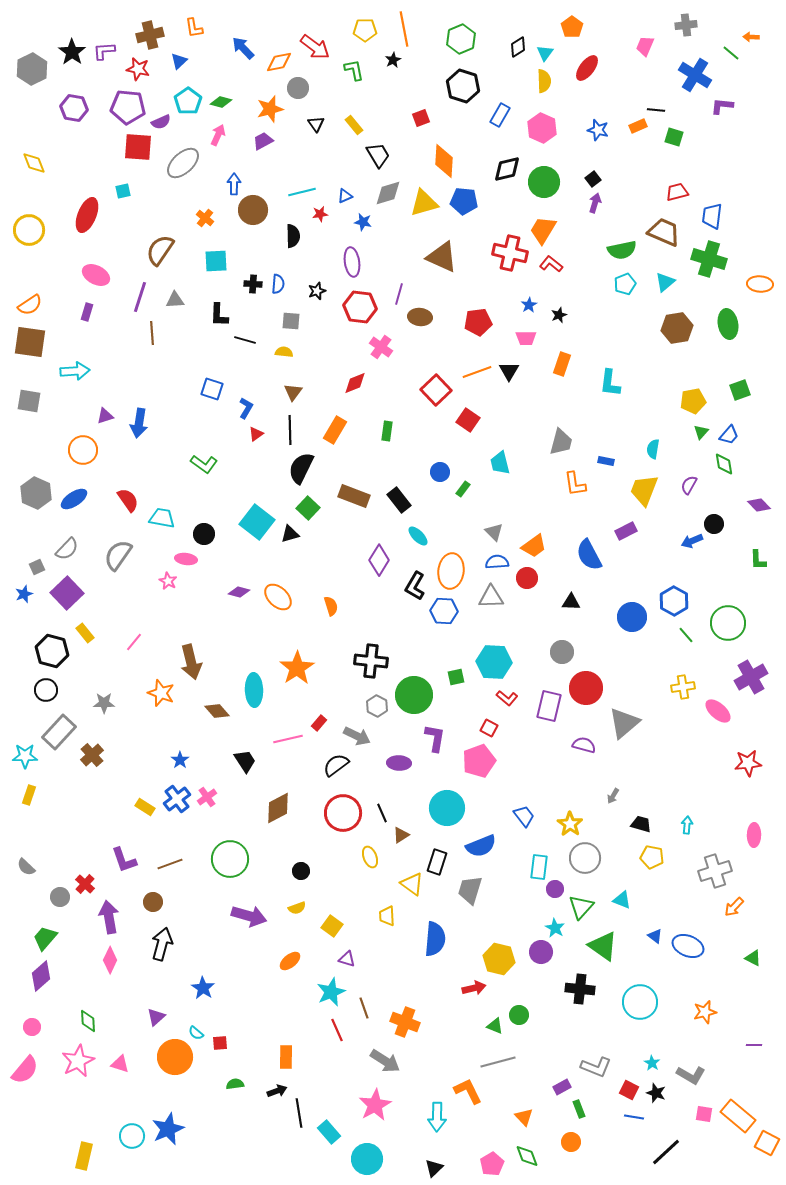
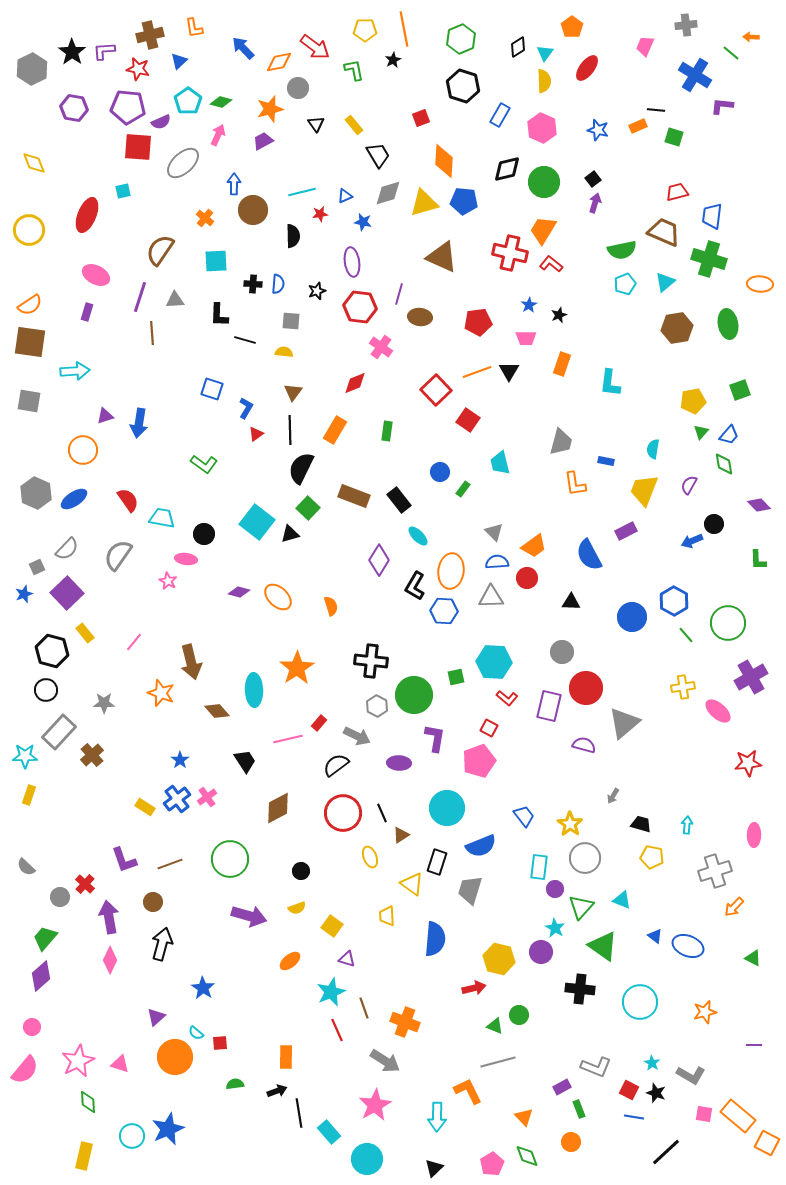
green diamond at (88, 1021): moved 81 px down
